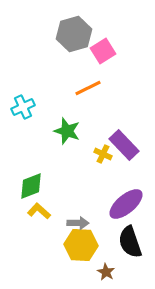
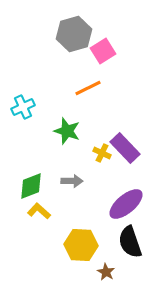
purple rectangle: moved 1 px right, 3 px down
yellow cross: moved 1 px left, 1 px up
gray arrow: moved 6 px left, 42 px up
